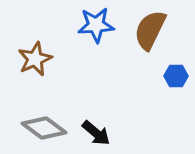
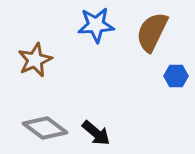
brown semicircle: moved 2 px right, 2 px down
brown star: moved 1 px down
gray diamond: moved 1 px right
